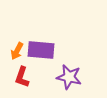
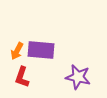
purple star: moved 9 px right
